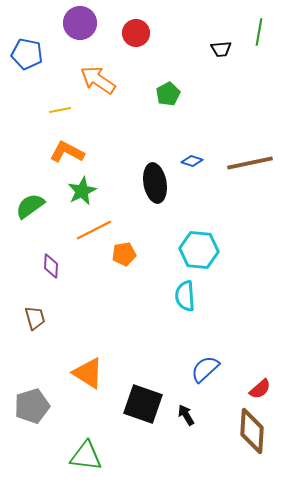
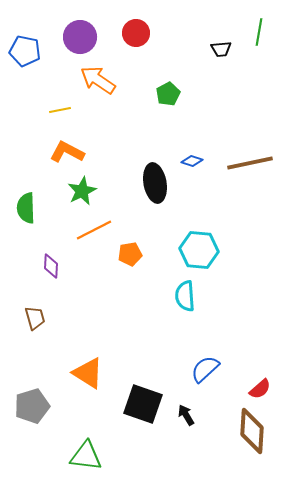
purple circle: moved 14 px down
blue pentagon: moved 2 px left, 3 px up
green semicircle: moved 4 px left, 2 px down; rotated 56 degrees counterclockwise
orange pentagon: moved 6 px right
